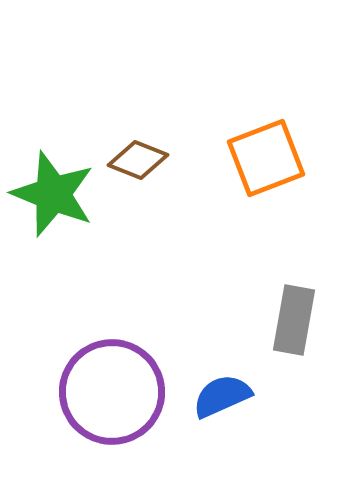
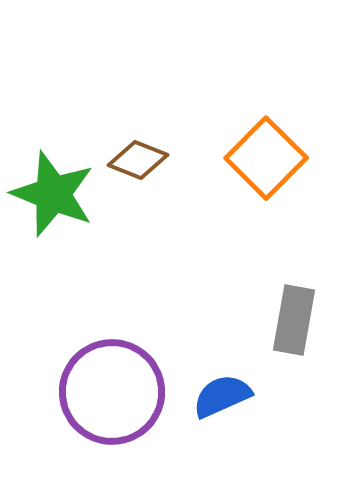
orange square: rotated 24 degrees counterclockwise
